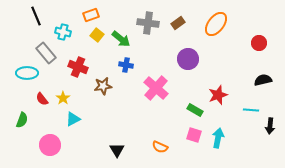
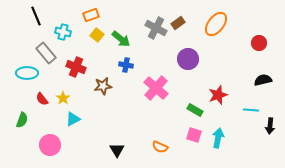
gray cross: moved 8 px right, 5 px down; rotated 20 degrees clockwise
red cross: moved 2 px left
